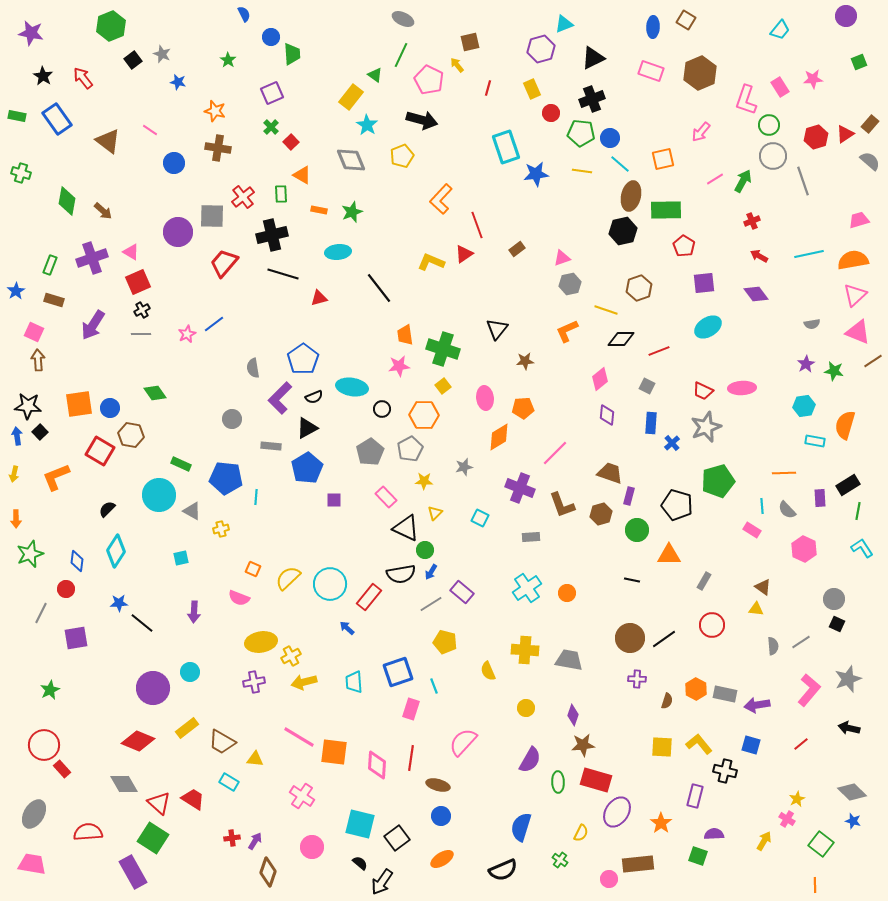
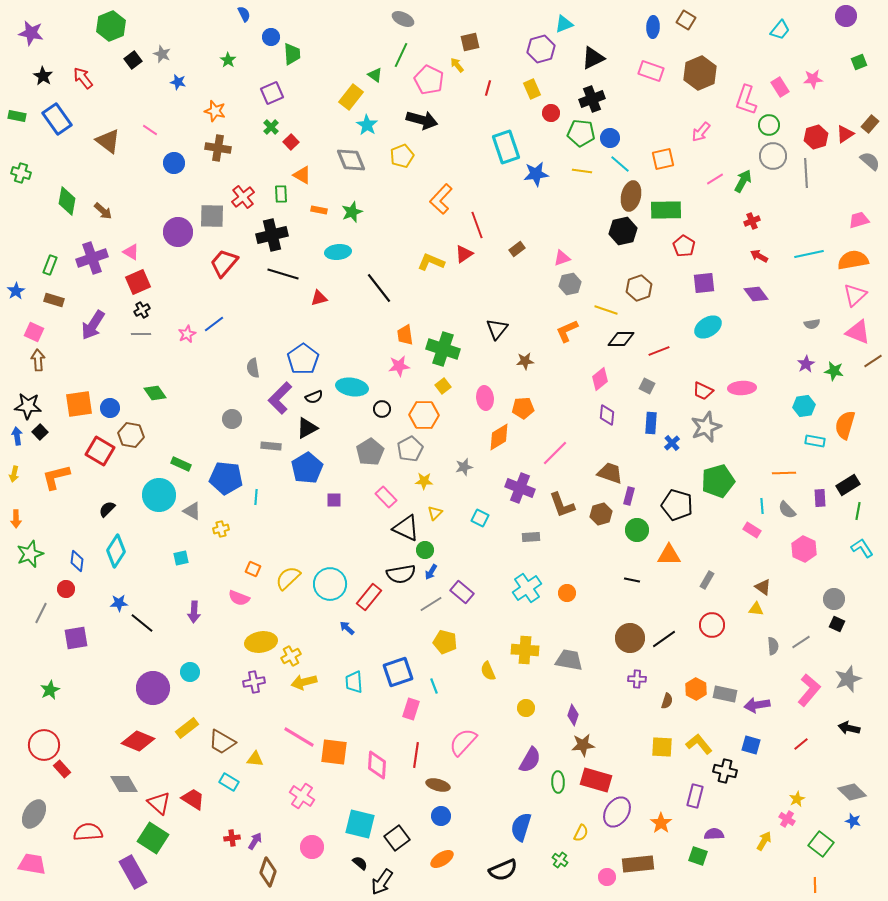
gray line at (803, 181): moved 3 px right, 8 px up; rotated 16 degrees clockwise
orange L-shape at (56, 477): rotated 8 degrees clockwise
gray rectangle at (704, 581): moved 3 px right, 1 px up
red line at (411, 758): moved 5 px right, 3 px up
pink circle at (609, 879): moved 2 px left, 2 px up
